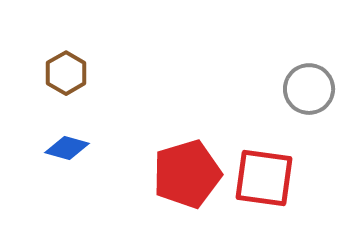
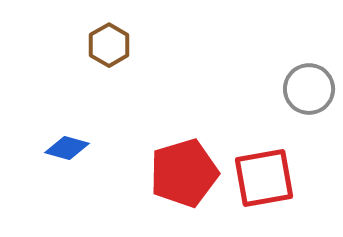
brown hexagon: moved 43 px right, 28 px up
red pentagon: moved 3 px left, 1 px up
red square: rotated 18 degrees counterclockwise
